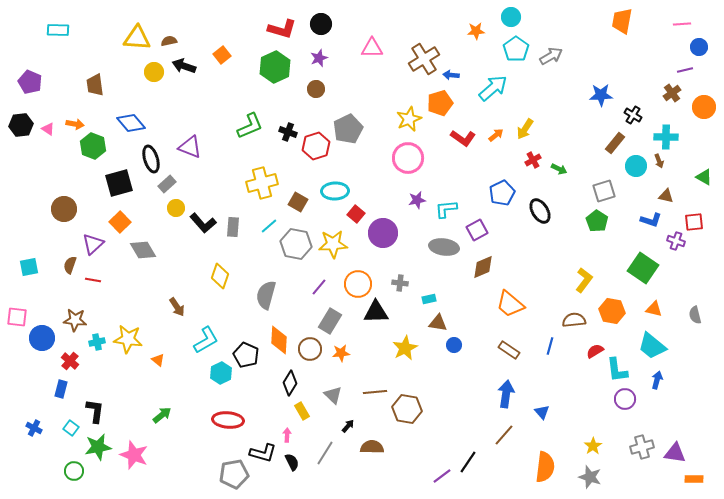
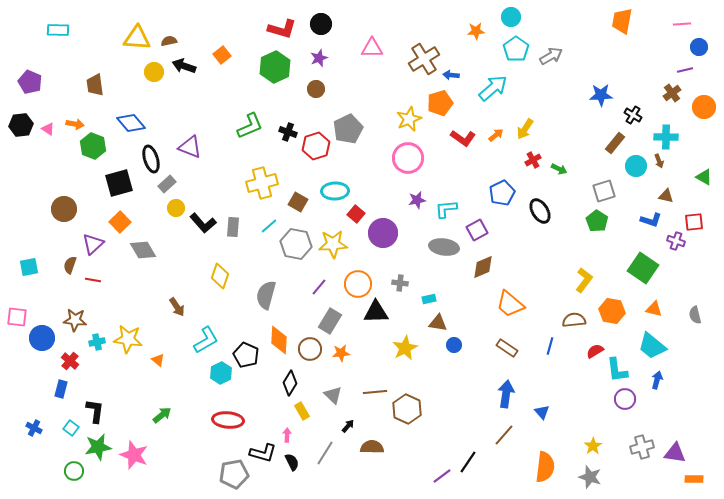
brown rectangle at (509, 350): moved 2 px left, 2 px up
brown hexagon at (407, 409): rotated 16 degrees clockwise
